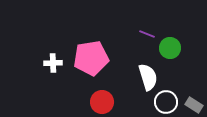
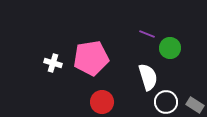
white cross: rotated 18 degrees clockwise
gray rectangle: moved 1 px right
